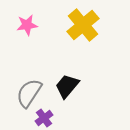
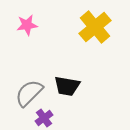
yellow cross: moved 12 px right, 2 px down
black trapezoid: rotated 120 degrees counterclockwise
gray semicircle: rotated 12 degrees clockwise
